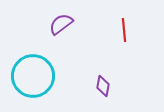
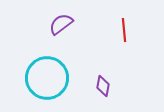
cyan circle: moved 14 px right, 2 px down
